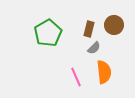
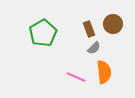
brown circle: moved 1 px left, 1 px up
brown rectangle: rotated 35 degrees counterclockwise
green pentagon: moved 5 px left
pink line: rotated 42 degrees counterclockwise
